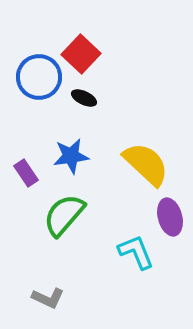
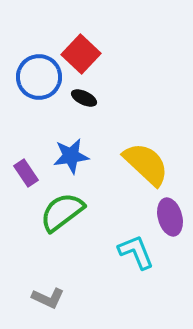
green semicircle: moved 2 px left, 3 px up; rotated 12 degrees clockwise
